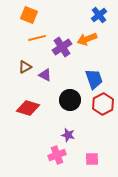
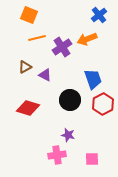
blue trapezoid: moved 1 px left
pink cross: rotated 12 degrees clockwise
